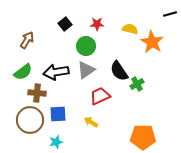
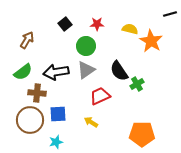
orange star: moved 1 px left, 1 px up
orange pentagon: moved 1 px left, 3 px up
